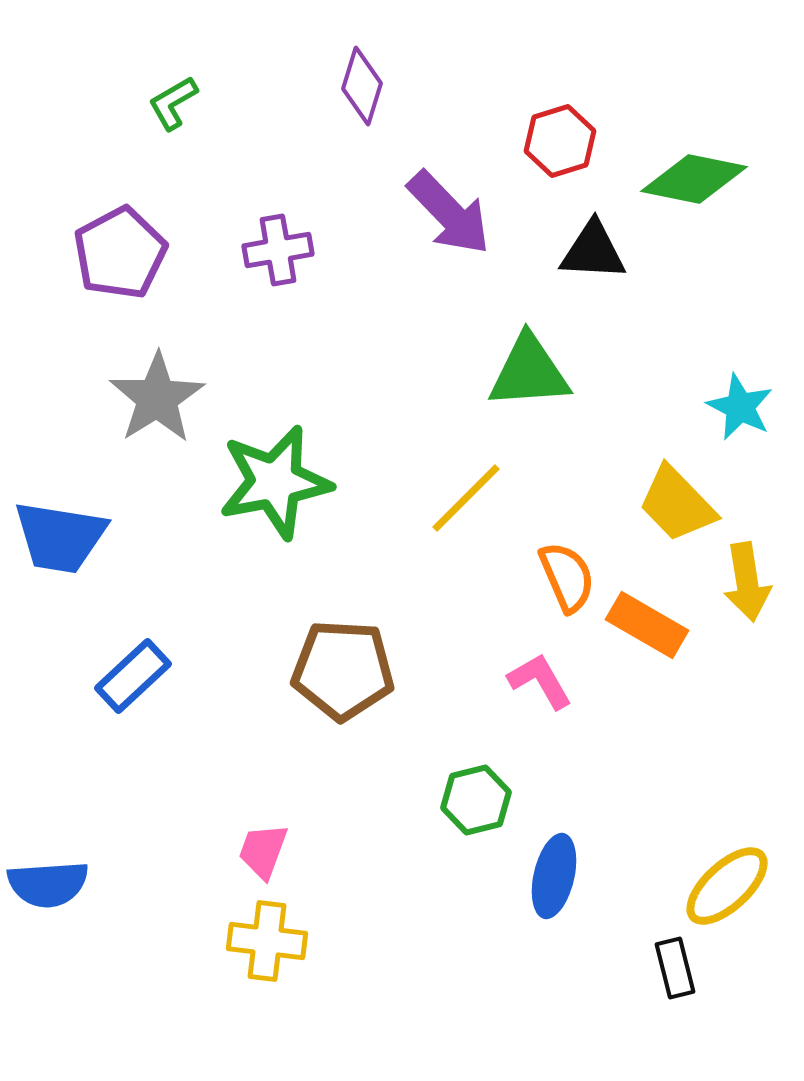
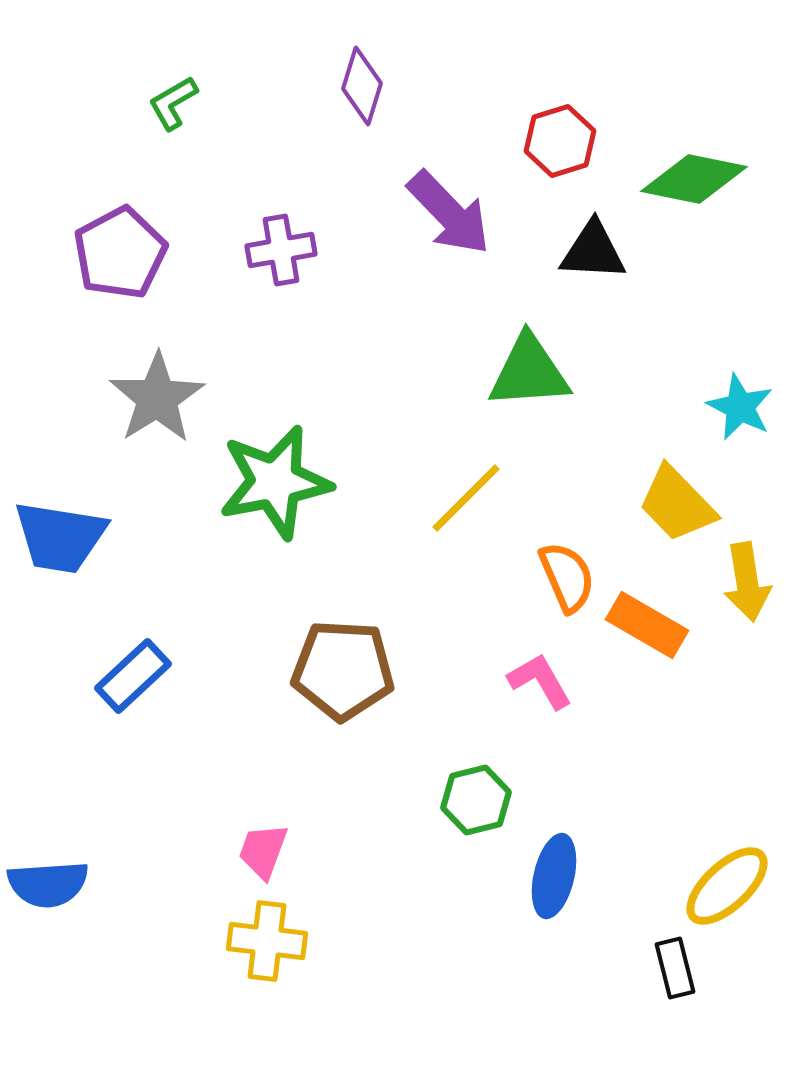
purple cross: moved 3 px right
